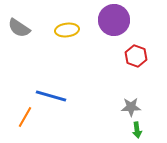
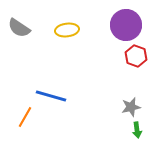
purple circle: moved 12 px right, 5 px down
gray star: rotated 12 degrees counterclockwise
